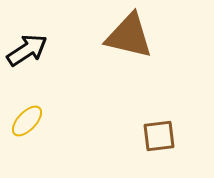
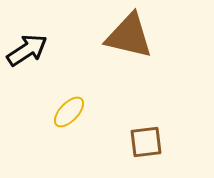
yellow ellipse: moved 42 px right, 9 px up
brown square: moved 13 px left, 6 px down
